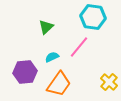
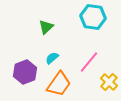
pink line: moved 10 px right, 15 px down
cyan semicircle: moved 1 px down; rotated 16 degrees counterclockwise
purple hexagon: rotated 15 degrees counterclockwise
